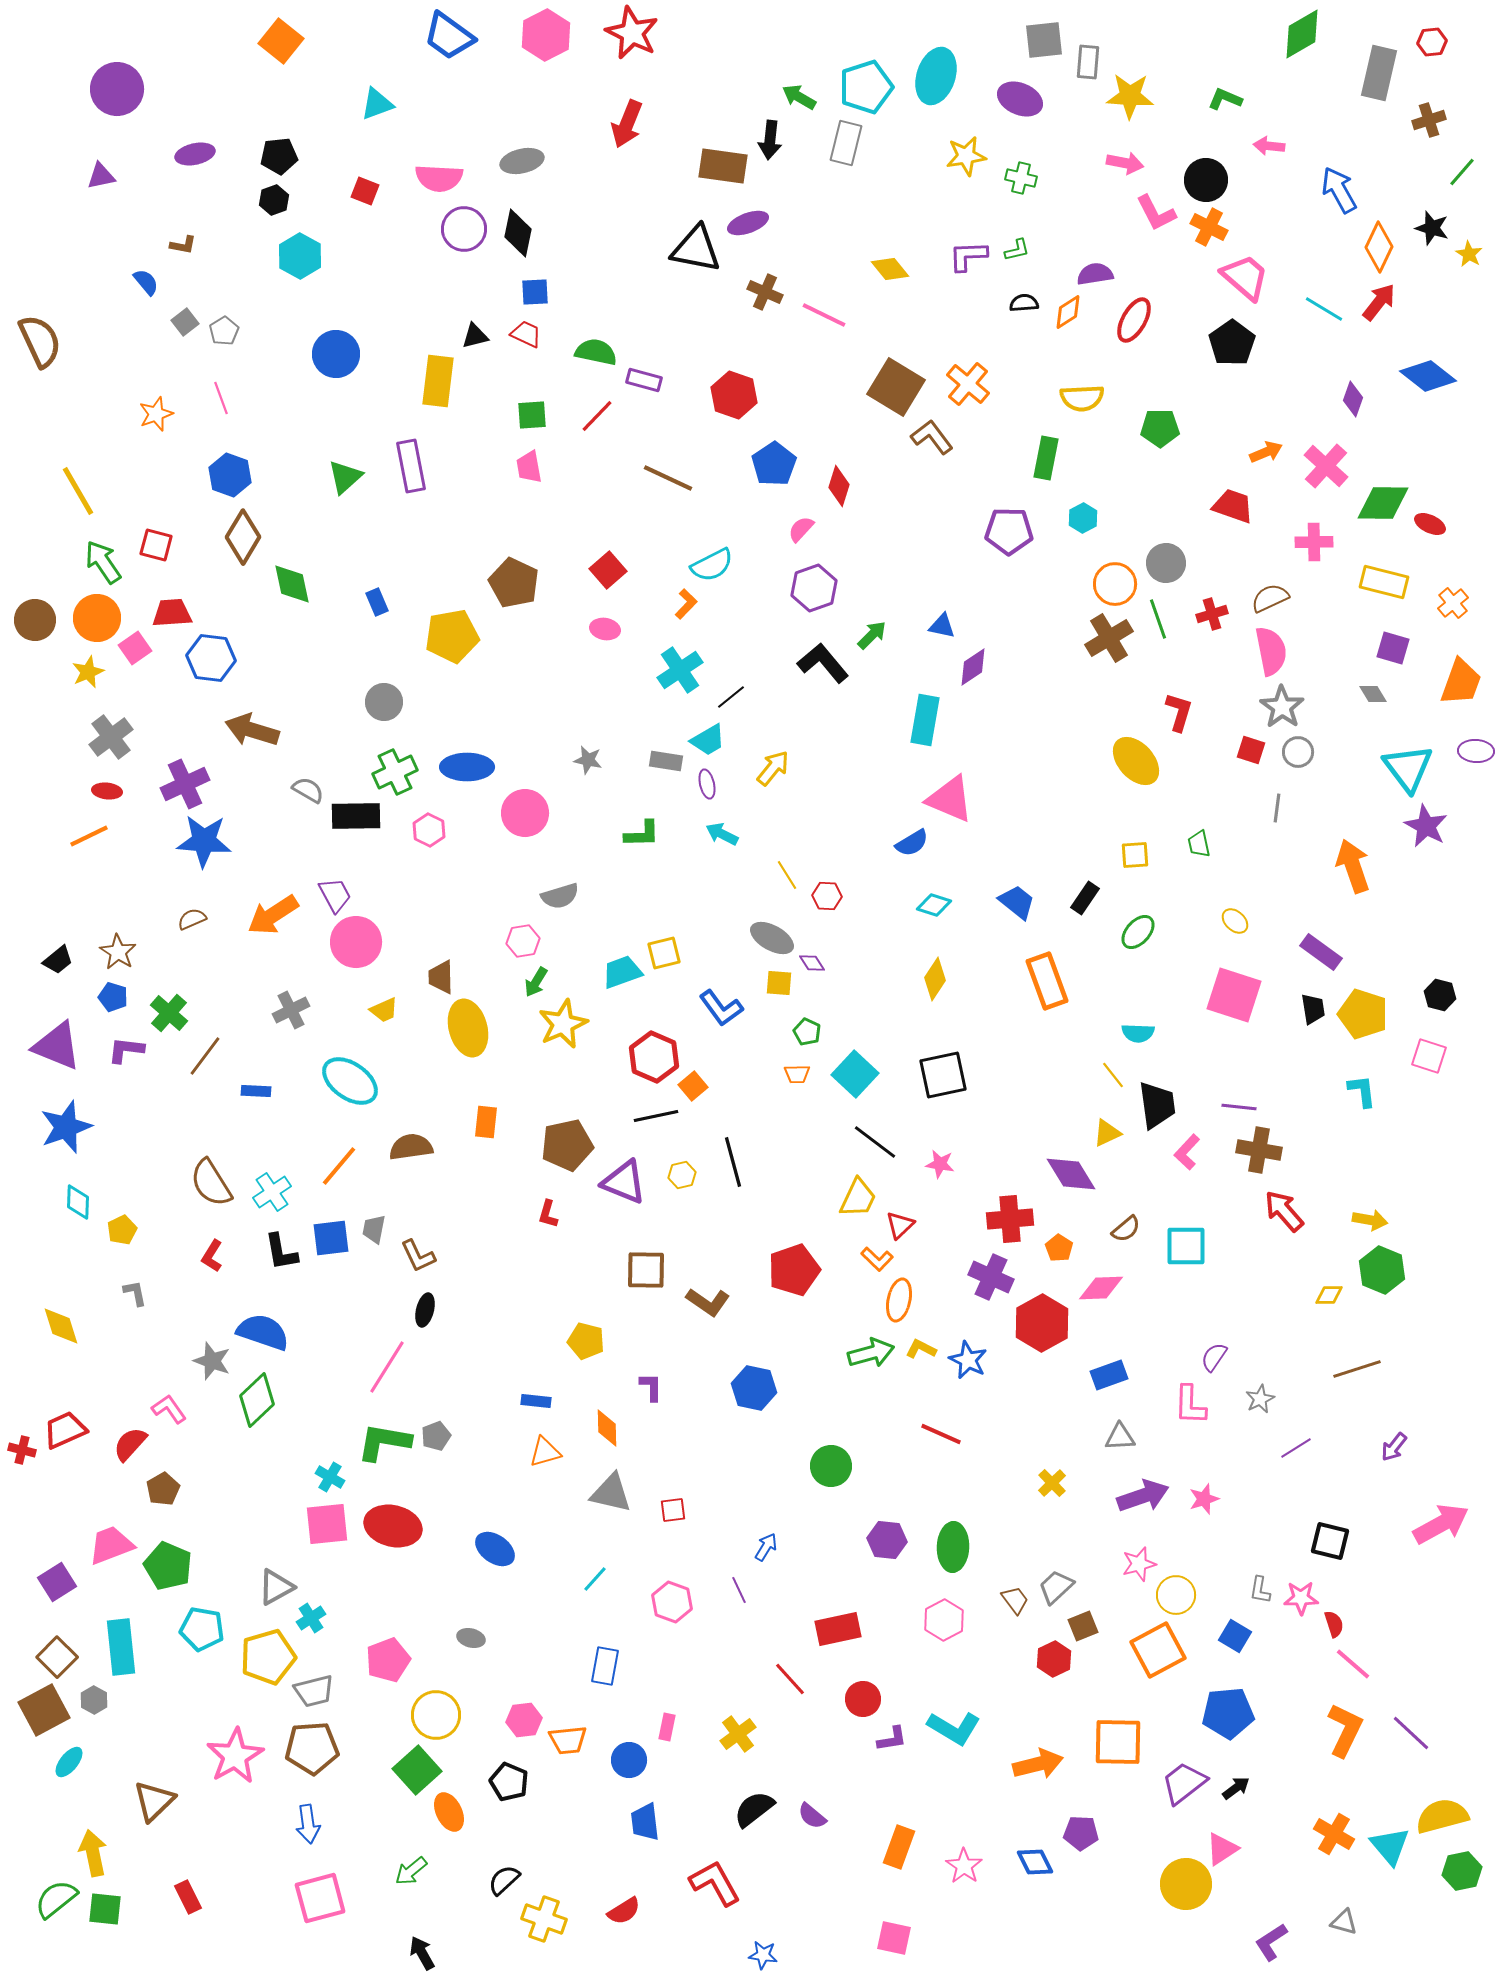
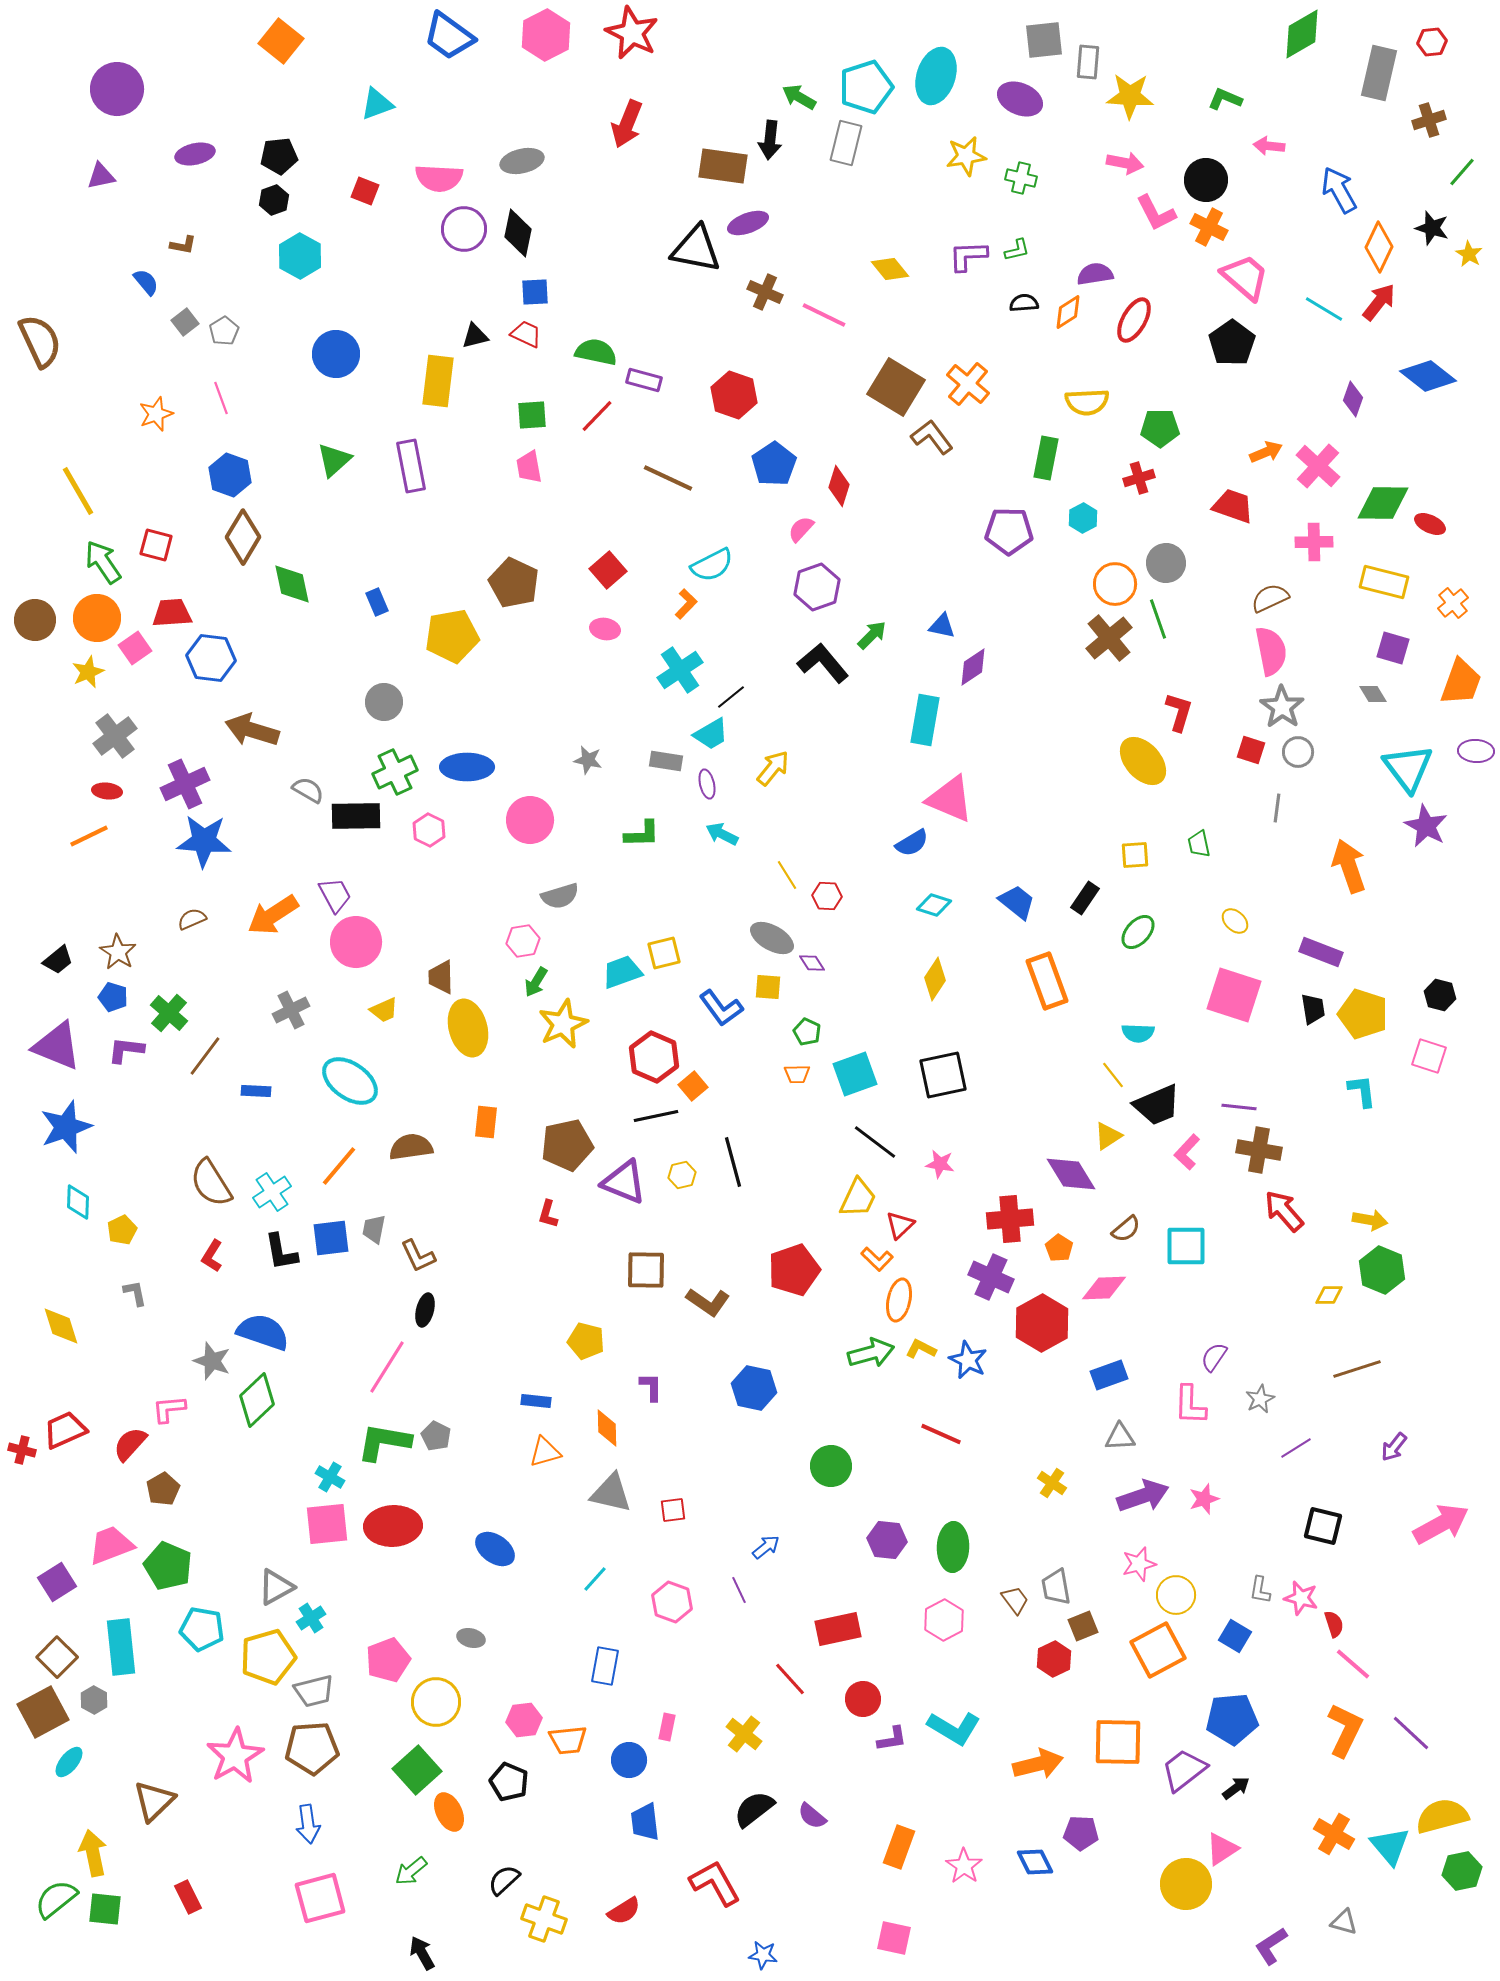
yellow semicircle at (1082, 398): moved 5 px right, 4 px down
pink cross at (1326, 466): moved 8 px left
green triangle at (345, 477): moved 11 px left, 17 px up
purple hexagon at (814, 588): moved 3 px right, 1 px up
red cross at (1212, 614): moved 73 px left, 136 px up
brown cross at (1109, 638): rotated 9 degrees counterclockwise
gray cross at (111, 737): moved 4 px right, 1 px up
cyan trapezoid at (708, 740): moved 3 px right, 6 px up
yellow ellipse at (1136, 761): moved 7 px right
pink circle at (525, 813): moved 5 px right, 7 px down
orange arrow at (1353, 866): moved 4 px left
purple rectangle at (1321, 952): rotated 15 degrees counterclockwise
yellow square at (779, 983): moved 11 px left, 4 px down
cyan square at (855, 1074): rotated 27 degrees clockwise
black trapezoid at (1157, 1105): rotated 75 degrees clockwise
yellow triangle at (1107, 1133): moved 1 px right, 3 px down; rotated 8 degrees counterclockwise
pink diamond at (1101, 1288): moved 3 px right
pink L-shape at (169, 1409): rotated 60 degrees counterclockwise
gray pentagon at (436, 1436): rotated 24 degrees counterclockwise
yellow cross at (1052, 1483): rotated 12 degrees counterclockwise
red ellipse at (393, 1526): rotated 16 degrees counterclockwise
black square at (1330, 1541): moved 7 px left, 15 px up
blue arrow at (766, 1547): rotated 20 degrees clockwise
gray trapezoid at (1056, 1587): rotated 57 degrees counterclockwise
pink star at (1301, 1598): rotated 16 degrees clockwise
brown square at (44, 1710): moved 1 px left, 2 px down
blue pentagon at (1228, 1713): moved 4 px right, 6 px down
yellow circle at (436, 1715): moved 13 px up
yellow cross at (738, 1734): moved 6 px right; rotated 15 degrees counterclockwise
purple trapezoid at (1184, 1783): moved 13 px up
purple L-shape at (1271, 1942): moved 4 px down
